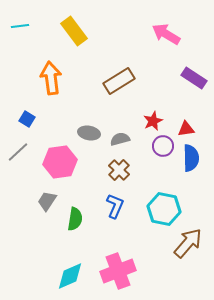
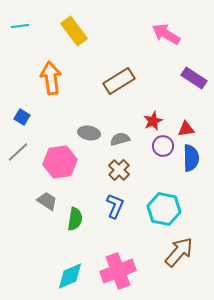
blue square: moved 5 px left, 2 px up
gray trapezoid: rotated 90 degrees clockwise
brown arrow: moved 9 px left, 9 px down
